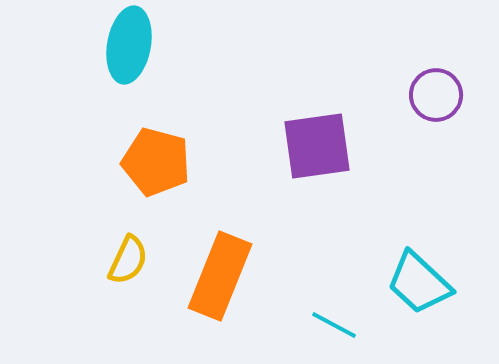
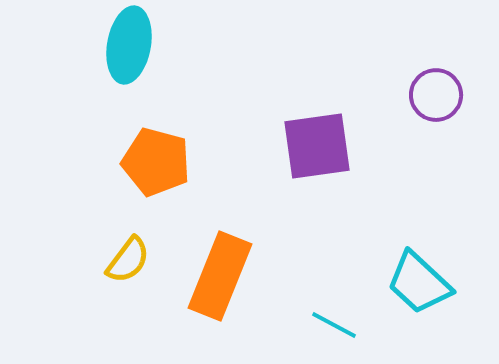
yellow semicircle: rotated 12 degrees clockwise
